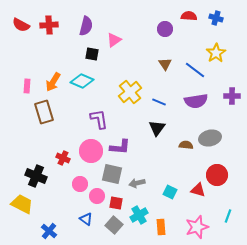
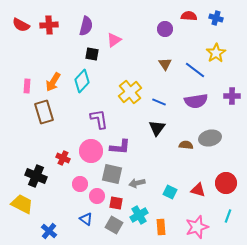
cyan diamond at (82, 81): rotated 70 degrees counterclockwise
red circle at (217, 175): moved 9 px right, 8 px down
gray square at (114, 225): rotated 12 degrees counterclockwise
